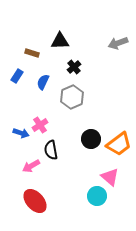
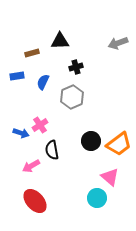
brown rectangle: rotated 32 degrees counterclockwise
black cross: moved 2 px right; rotated 24 degrees clockwise
blue rectangle: rotated 48 degrees clockwise
black circle: moved 2 px down
black semicircle: moved 1 px right
cyan circle: moved 2 px down
